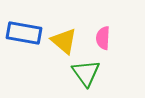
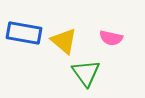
pink semicircle: moved 8 px right; rotated 80 degrees counterclockwise
